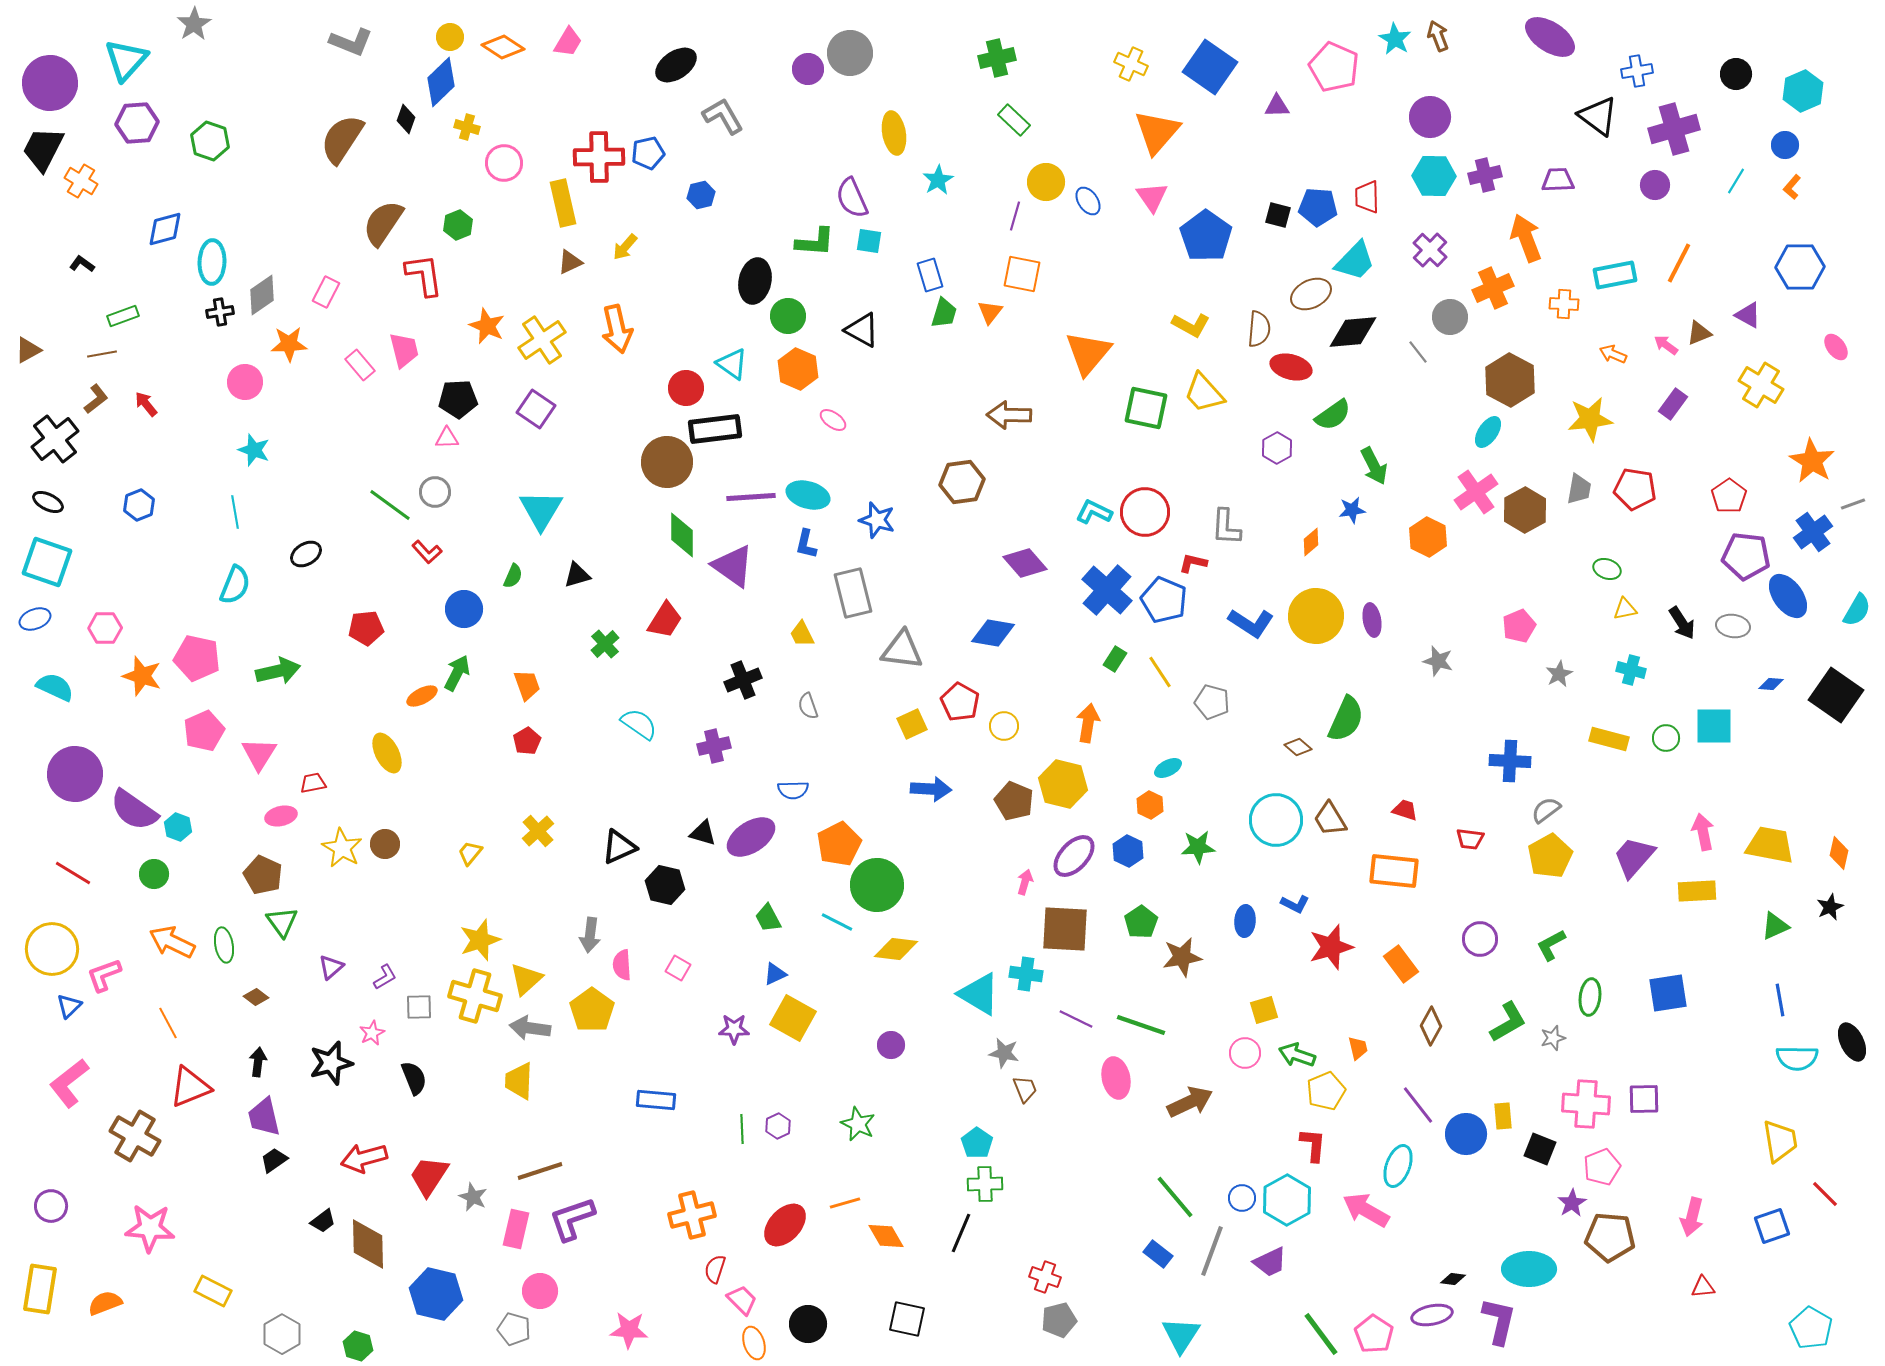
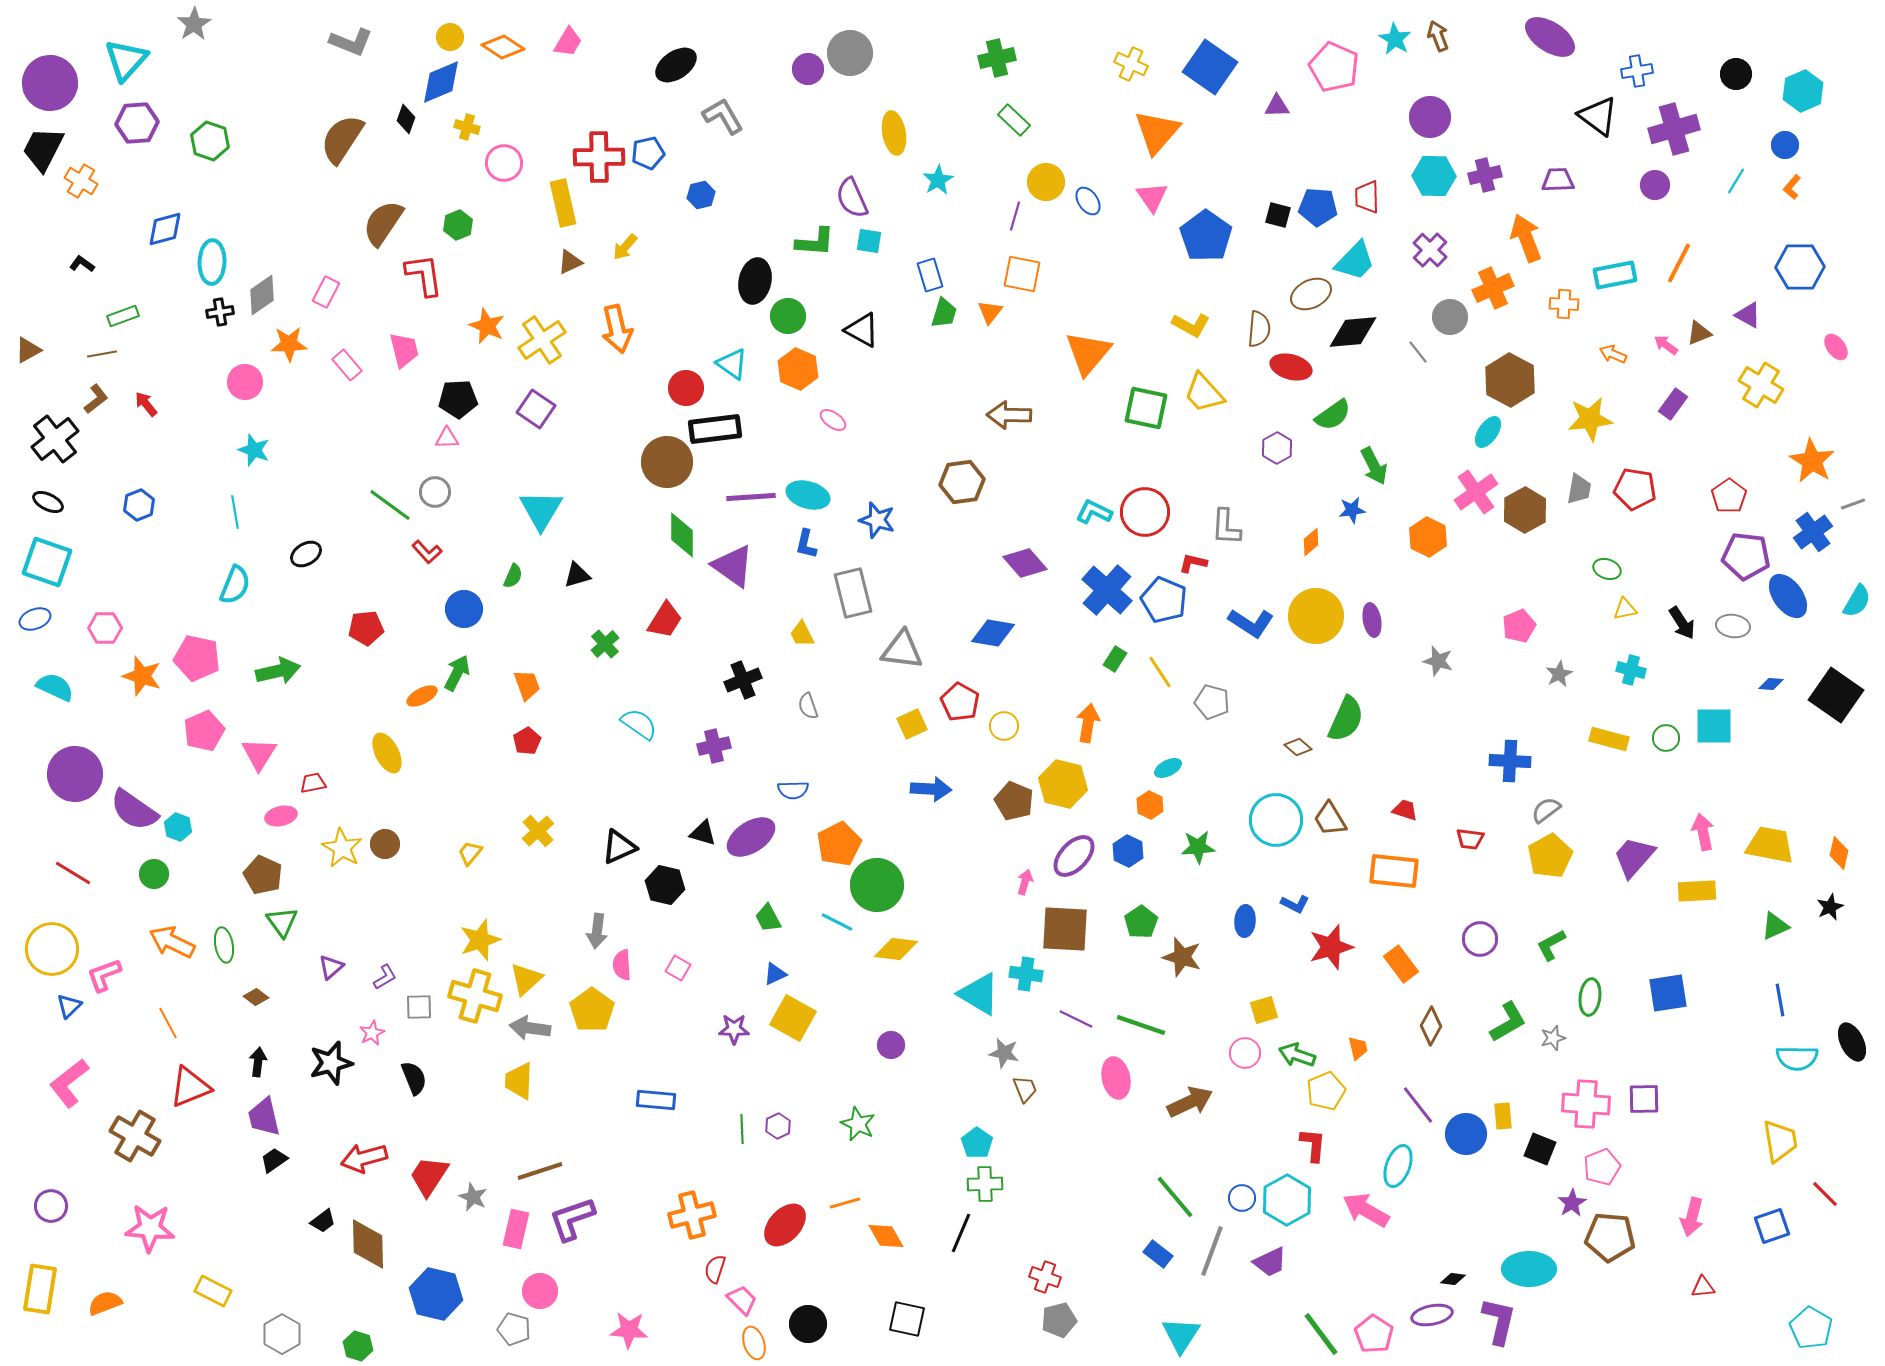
blue diamond at (441, 82): rotated 21 degrees clockwise
pink rectangle at (360, 365): moved 13 px left
cyan semicircle at (1857, 610): moved 9 px up
gray arrow at (590, 935): moved 7 px right, 4 px up
brown star at (1182, 957): rotated 27 degrees clockwise
